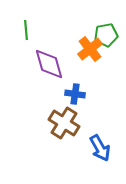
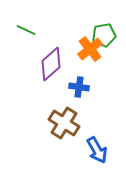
green line: rotated 60 degrees counterclockwise
green pentagon: moved 2 px left
purple diamond: moved 2 px right; rotated 64 degrees clockwise
blue cross: moved 4 px right, 7 px up
blue arrow: moved 3 px left, 2 px down
